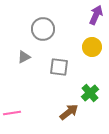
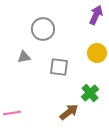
yellow circle: moved 5 px right, 6 px down
gray triangle: rotated 16 degrees clockwise
